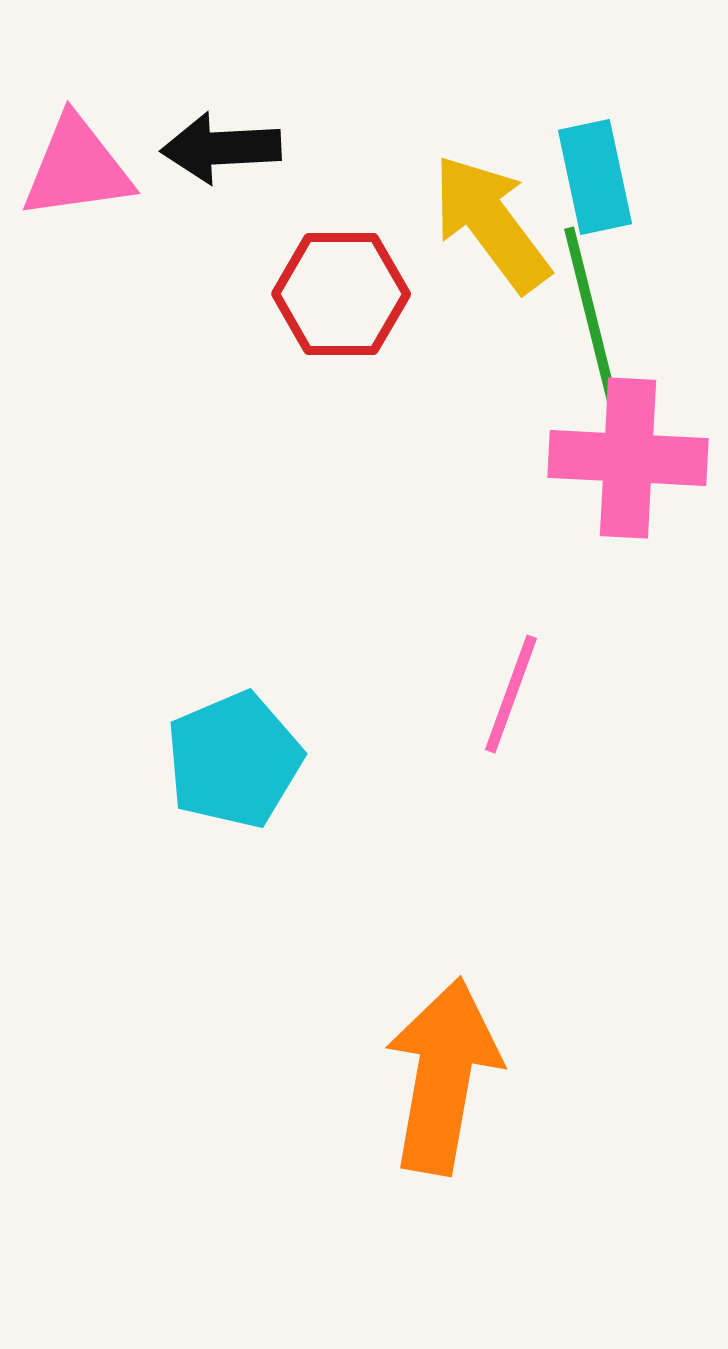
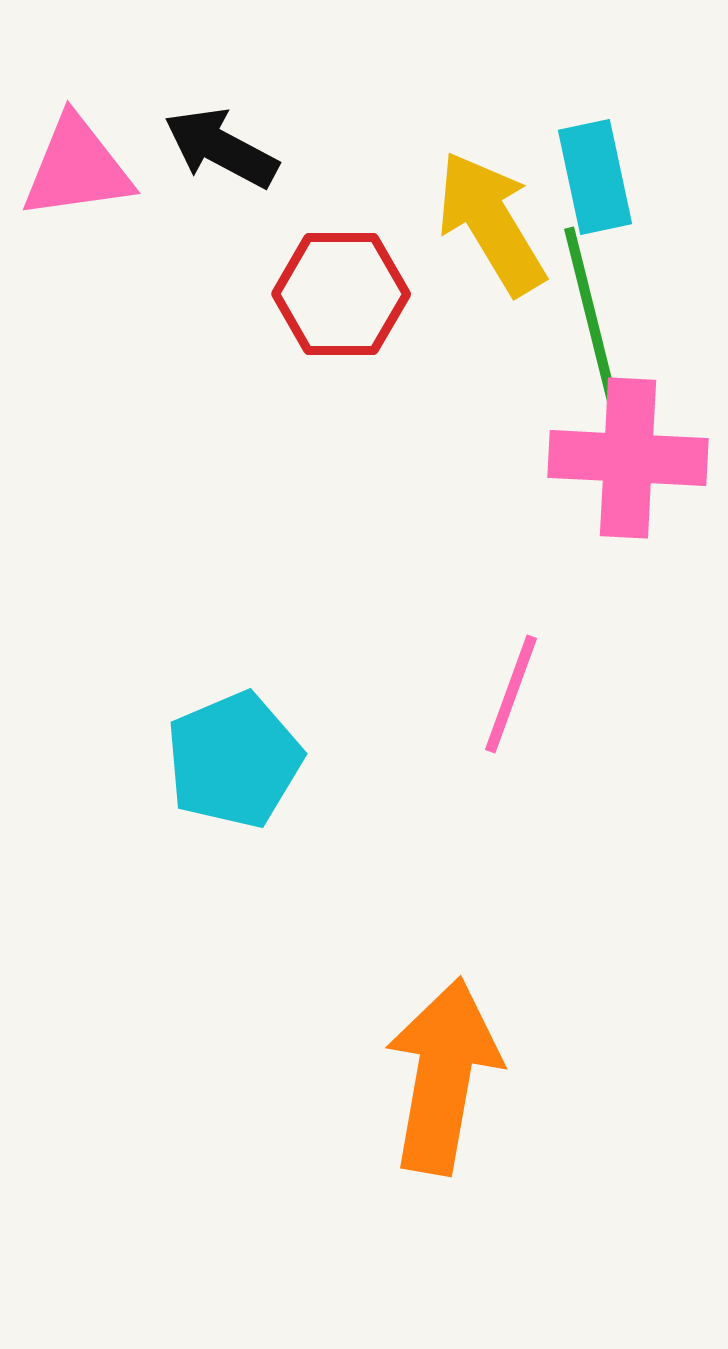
black arrow: rotated 31 degrees clockwise
yellow arrow: rotated 6 degrees clockwise
